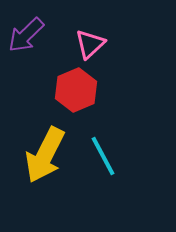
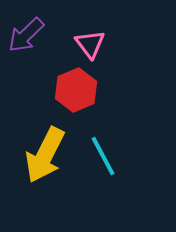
pink triangle: rotated 24 degrees counterclockwise
